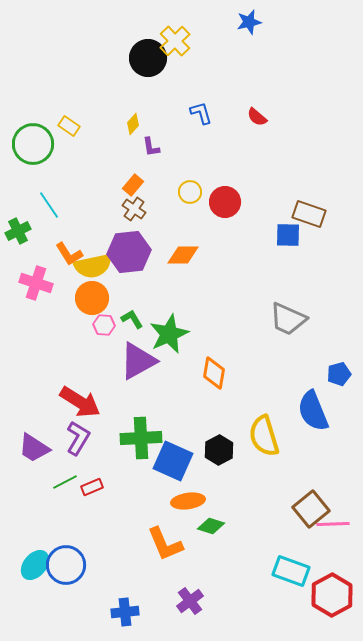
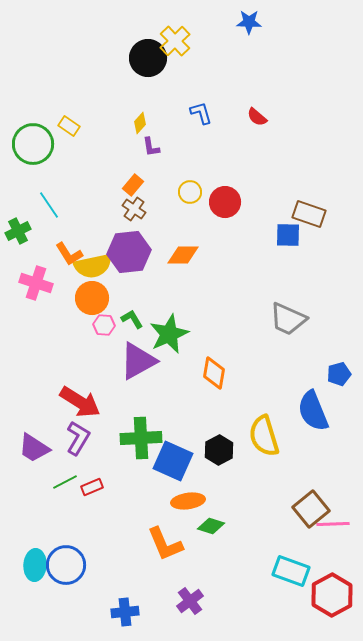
blue star at (249, 22): rotated 15 degrees clockwise
yellow diamond at (133, 124): moved 7 px right, 1 px up
cyan ellipse at (35, 565): rotated 36 degrees counterclockwise
